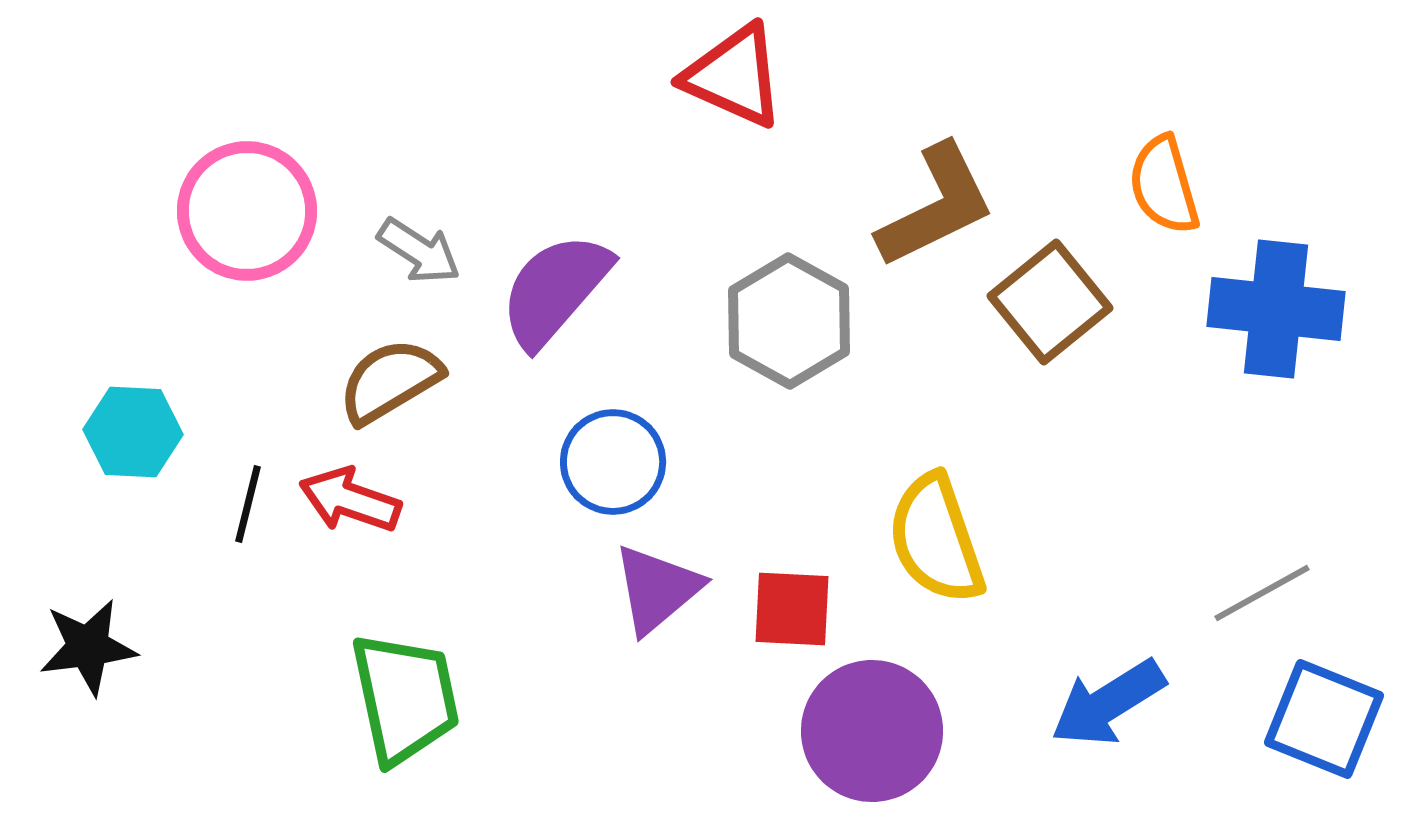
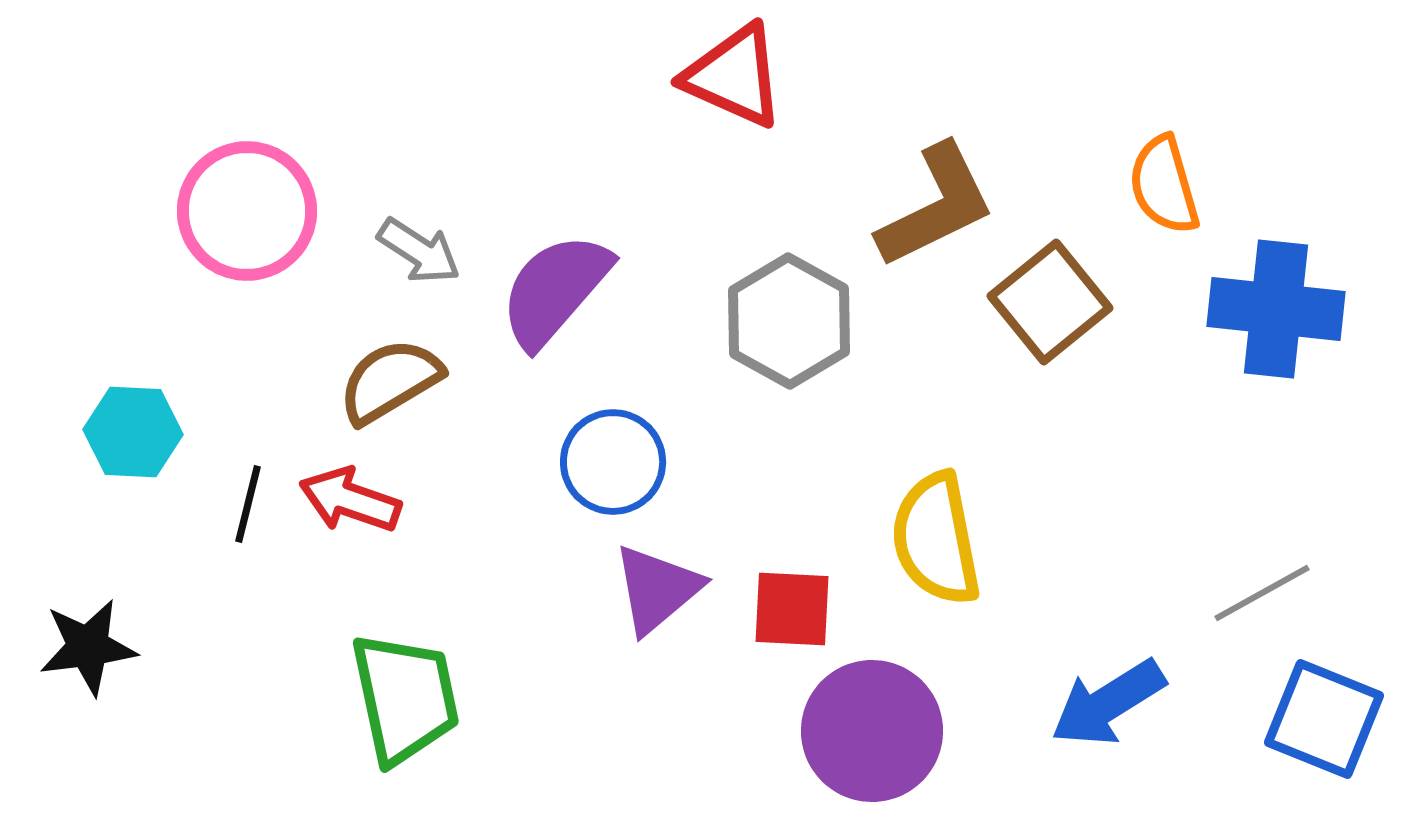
yellow semicircle: rotated 8 degrees clockwise
